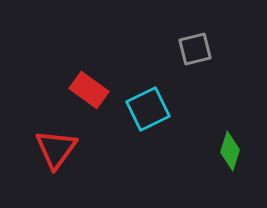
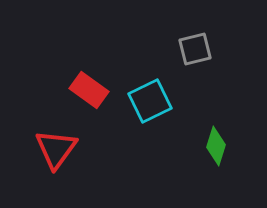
cyan square: moved 2 px right, 8 px up
green diamond: moved 14 px left, 5 px up
